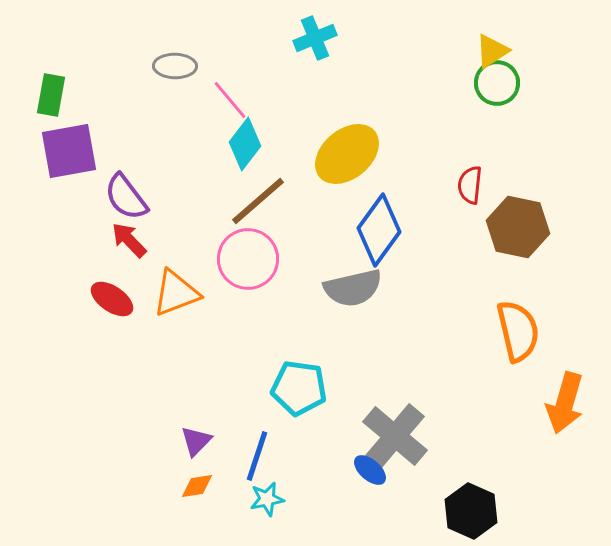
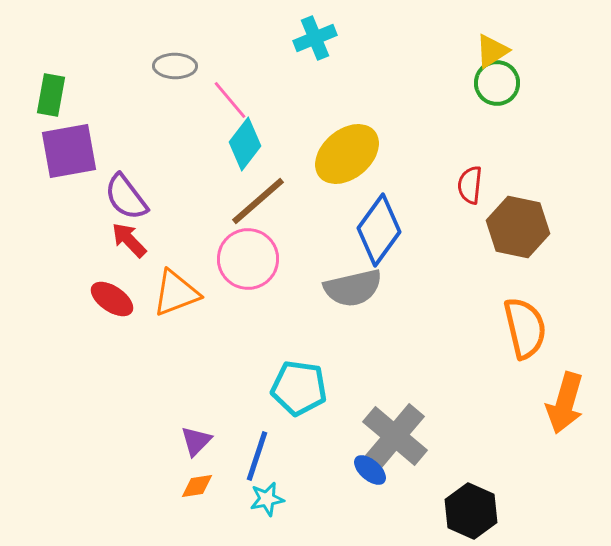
orange semicircle: moved 7 px right, 3 px up
